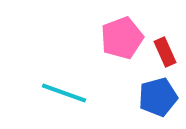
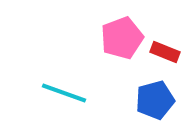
red rectangle: rotated 44 degrees counterclockwise
blue pentagon: moved 3 px left, 3 px down
